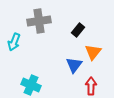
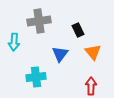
black rectangle: rotated 64 degrees counterclockwise
cyan arrow: rotated 18 degrees counterclockwise
orange triangle: rotated 18 degrees counterclockwise
blue triangle: moved 14 px left, 11 px up
cyan cross: moved 5 px right, 8 px up; rotated 30 degrees counterclockwise
